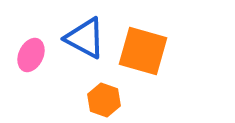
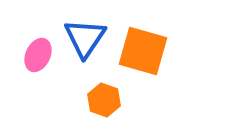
blue triangle: rotated 36 degrees clockwise
pink ellipse: moved 7 px right
